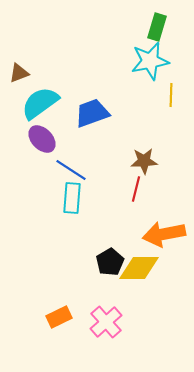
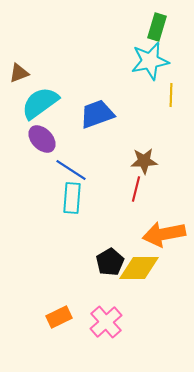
blue trapezoid: moved 5 px right, 1 px down
